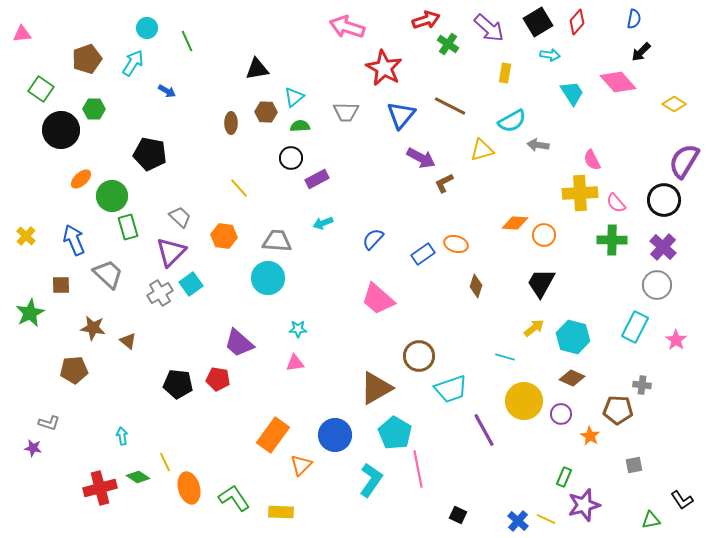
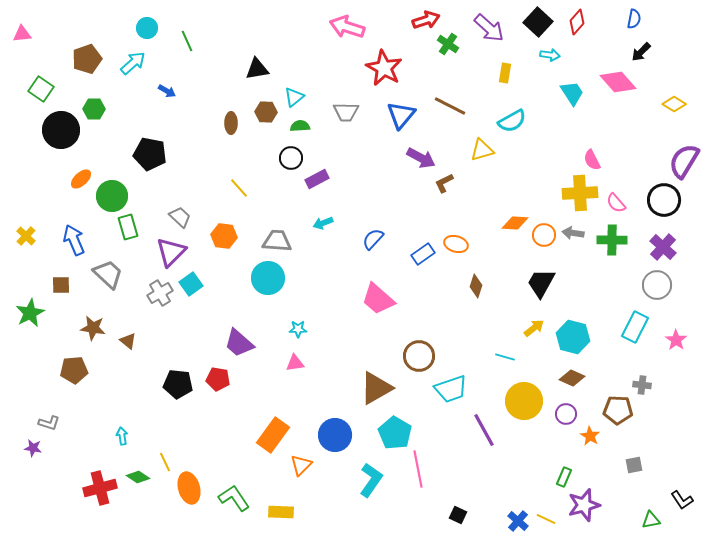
black square at (538, 22): rotated 16 degrees counterclockwise
cyan arrow at (133, 63): rotated 16 degrees clockwise
gray arrow at (538, 145): moved 35 px right, 88 px down
purple circle at (561, 414): moved 5 px right
